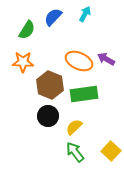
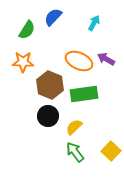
cyan arrow: moved 9 px right, 9 px down
